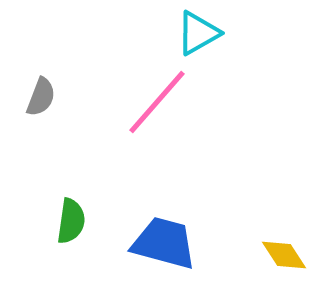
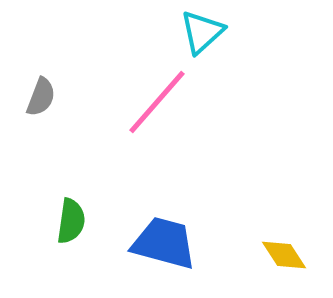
cyan triangle: moved 4 px right, 1 px up; rotated 12 degrees counterclockwise
